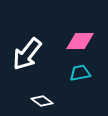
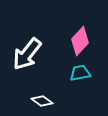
pink diamond: rotated 48 degrees counterclockwise
